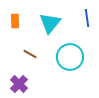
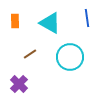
cyan triangle: rotated 40 degrees counterclockwise
brown line: rotated 64 degrees counterclockwise
